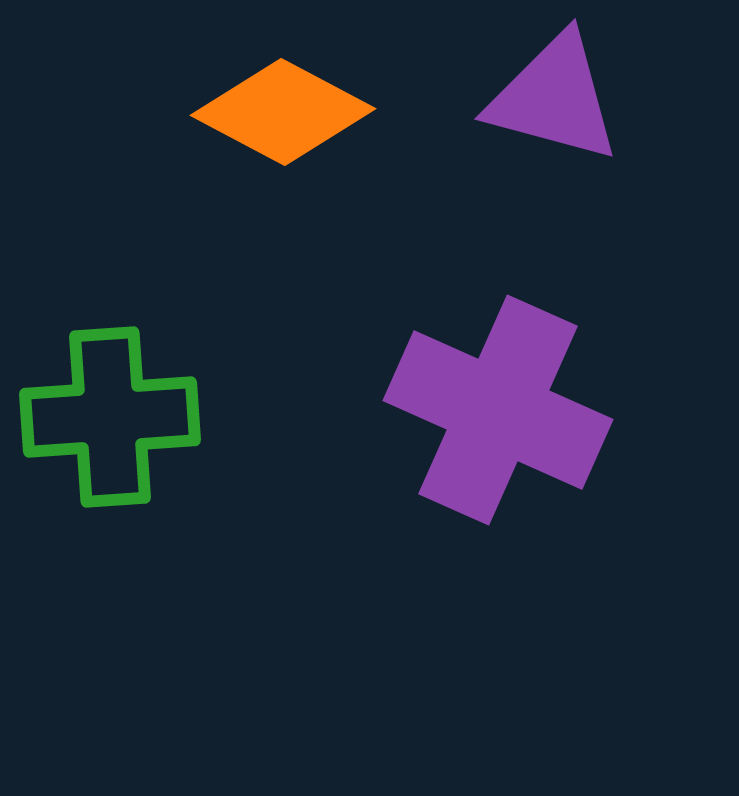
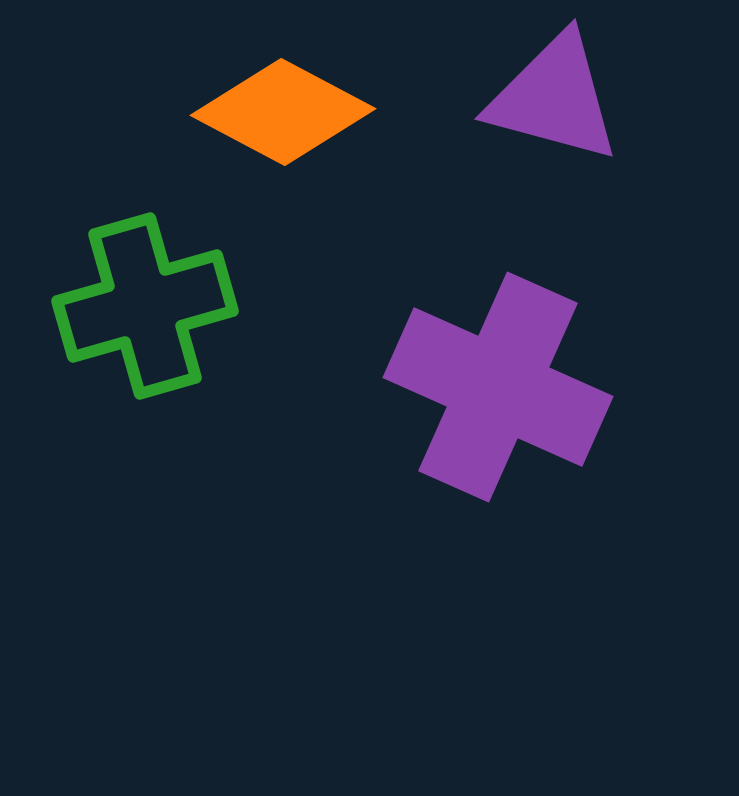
purple cross: moved 23 px up
green cross: moved 35 px right, 111 px up; rotated 12 degrees counterclockwise
